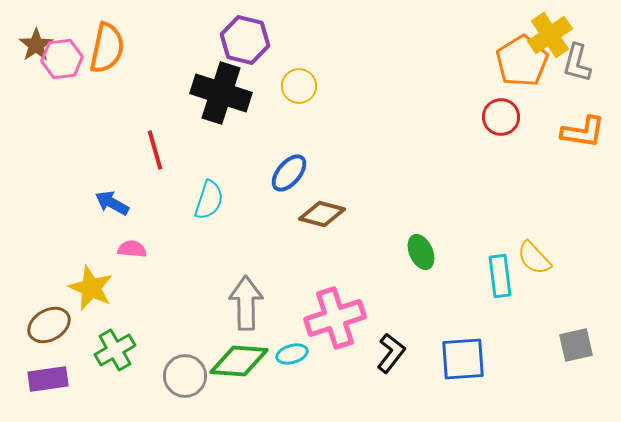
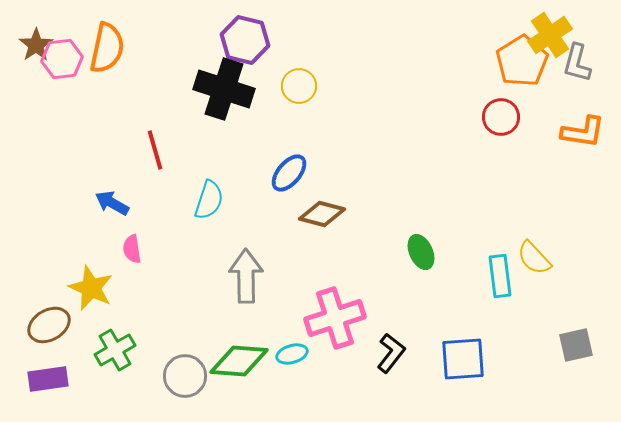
black cross: moved 3 px right, 4 px up
pink semicircle: rotated 104 degrees counterclockwise
gray arrow: moved 27 px up
